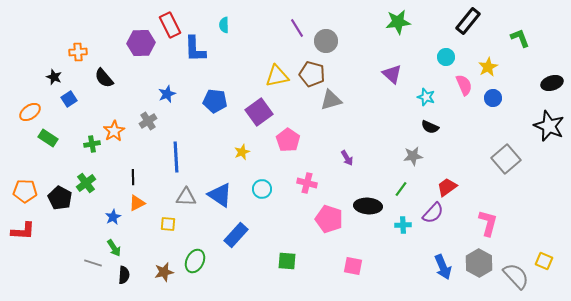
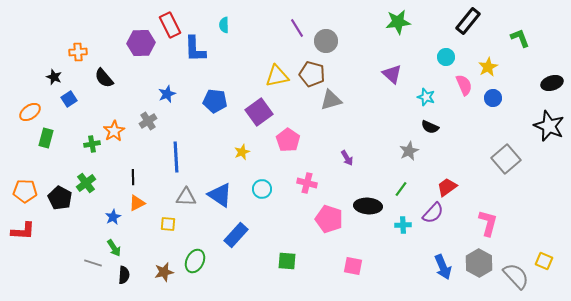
green rectangle at (48, 138): moved 2 px left; rotated 72 degrees clockwise
gray star at (413, 156): moved 4 px left, 5 px up; rotated 18 degrees counterclockwise
